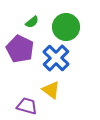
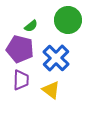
green semicircle: moved 1 px left, 4 px down
green circle: moved 2 px right, 7 px up
purple pentagon: rotated 12 degrees counterclockwise
purple trapezoid: moved 6 px left, 26 px up; rotated 75 degrees clockwise
